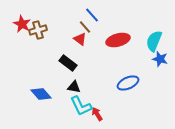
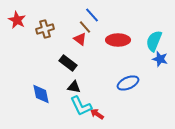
red star: moved 5 px left, 4 px up
brown cross: moved 7 px right, 1 px up
red ellipse: rotated 15 degrees clockwise
blue diamond: rotated 30 degrees clockwise
red arrow: rotated 24 degrees counterclockwise
